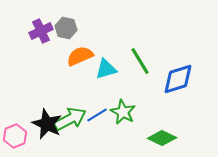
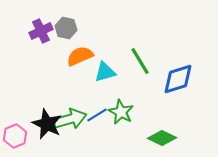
cyan triangle: moved 1 px left, 3 px down
green star: moved 2 px left
green arrow: rotated 12 degrees clockwise
